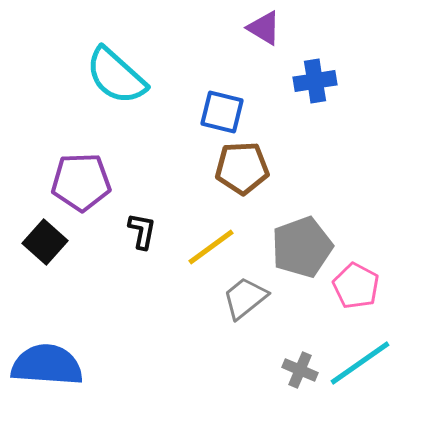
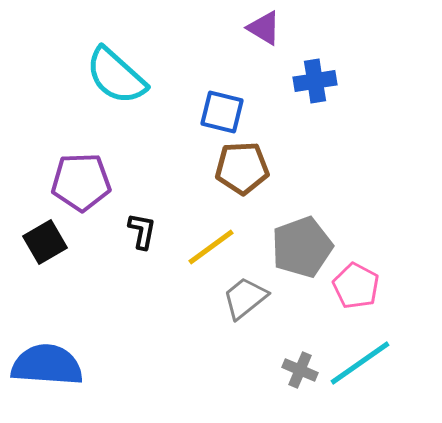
black square: rotated 18 degrees clockwise
